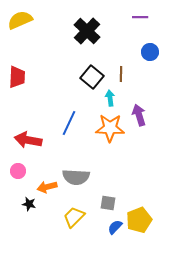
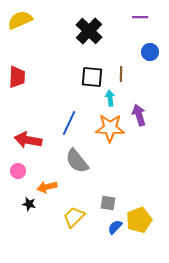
black cross: moved 2 px right
black square: rotated 35 degrees counterclockwise
gray semicircle: moved 1 px right, 16 px up; rotated 48 degrees clockwise
